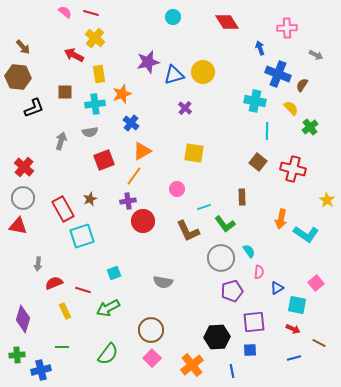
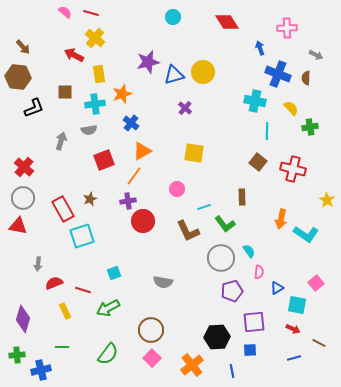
brown semicircle at (302, 85): moved 4 px right, 7 px up; rotated 32 degrees counterclockwise
green cross at (310, 127): rotated 28 degrees clockwise
gray semicircle at (90, 132): moved 1 px left, 2 px up
